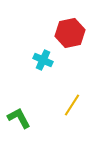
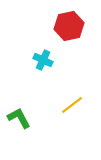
red hexagon: moved 1 px left, 7 px up
yellow line: rotated 20 degrees clockwise
